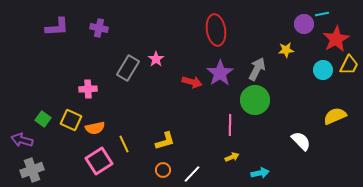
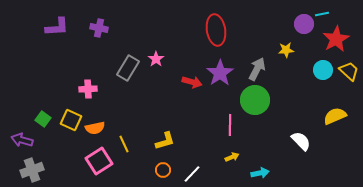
yellow trapezoid: moved 6 px down; rotated 75 degrees counterclockwise
